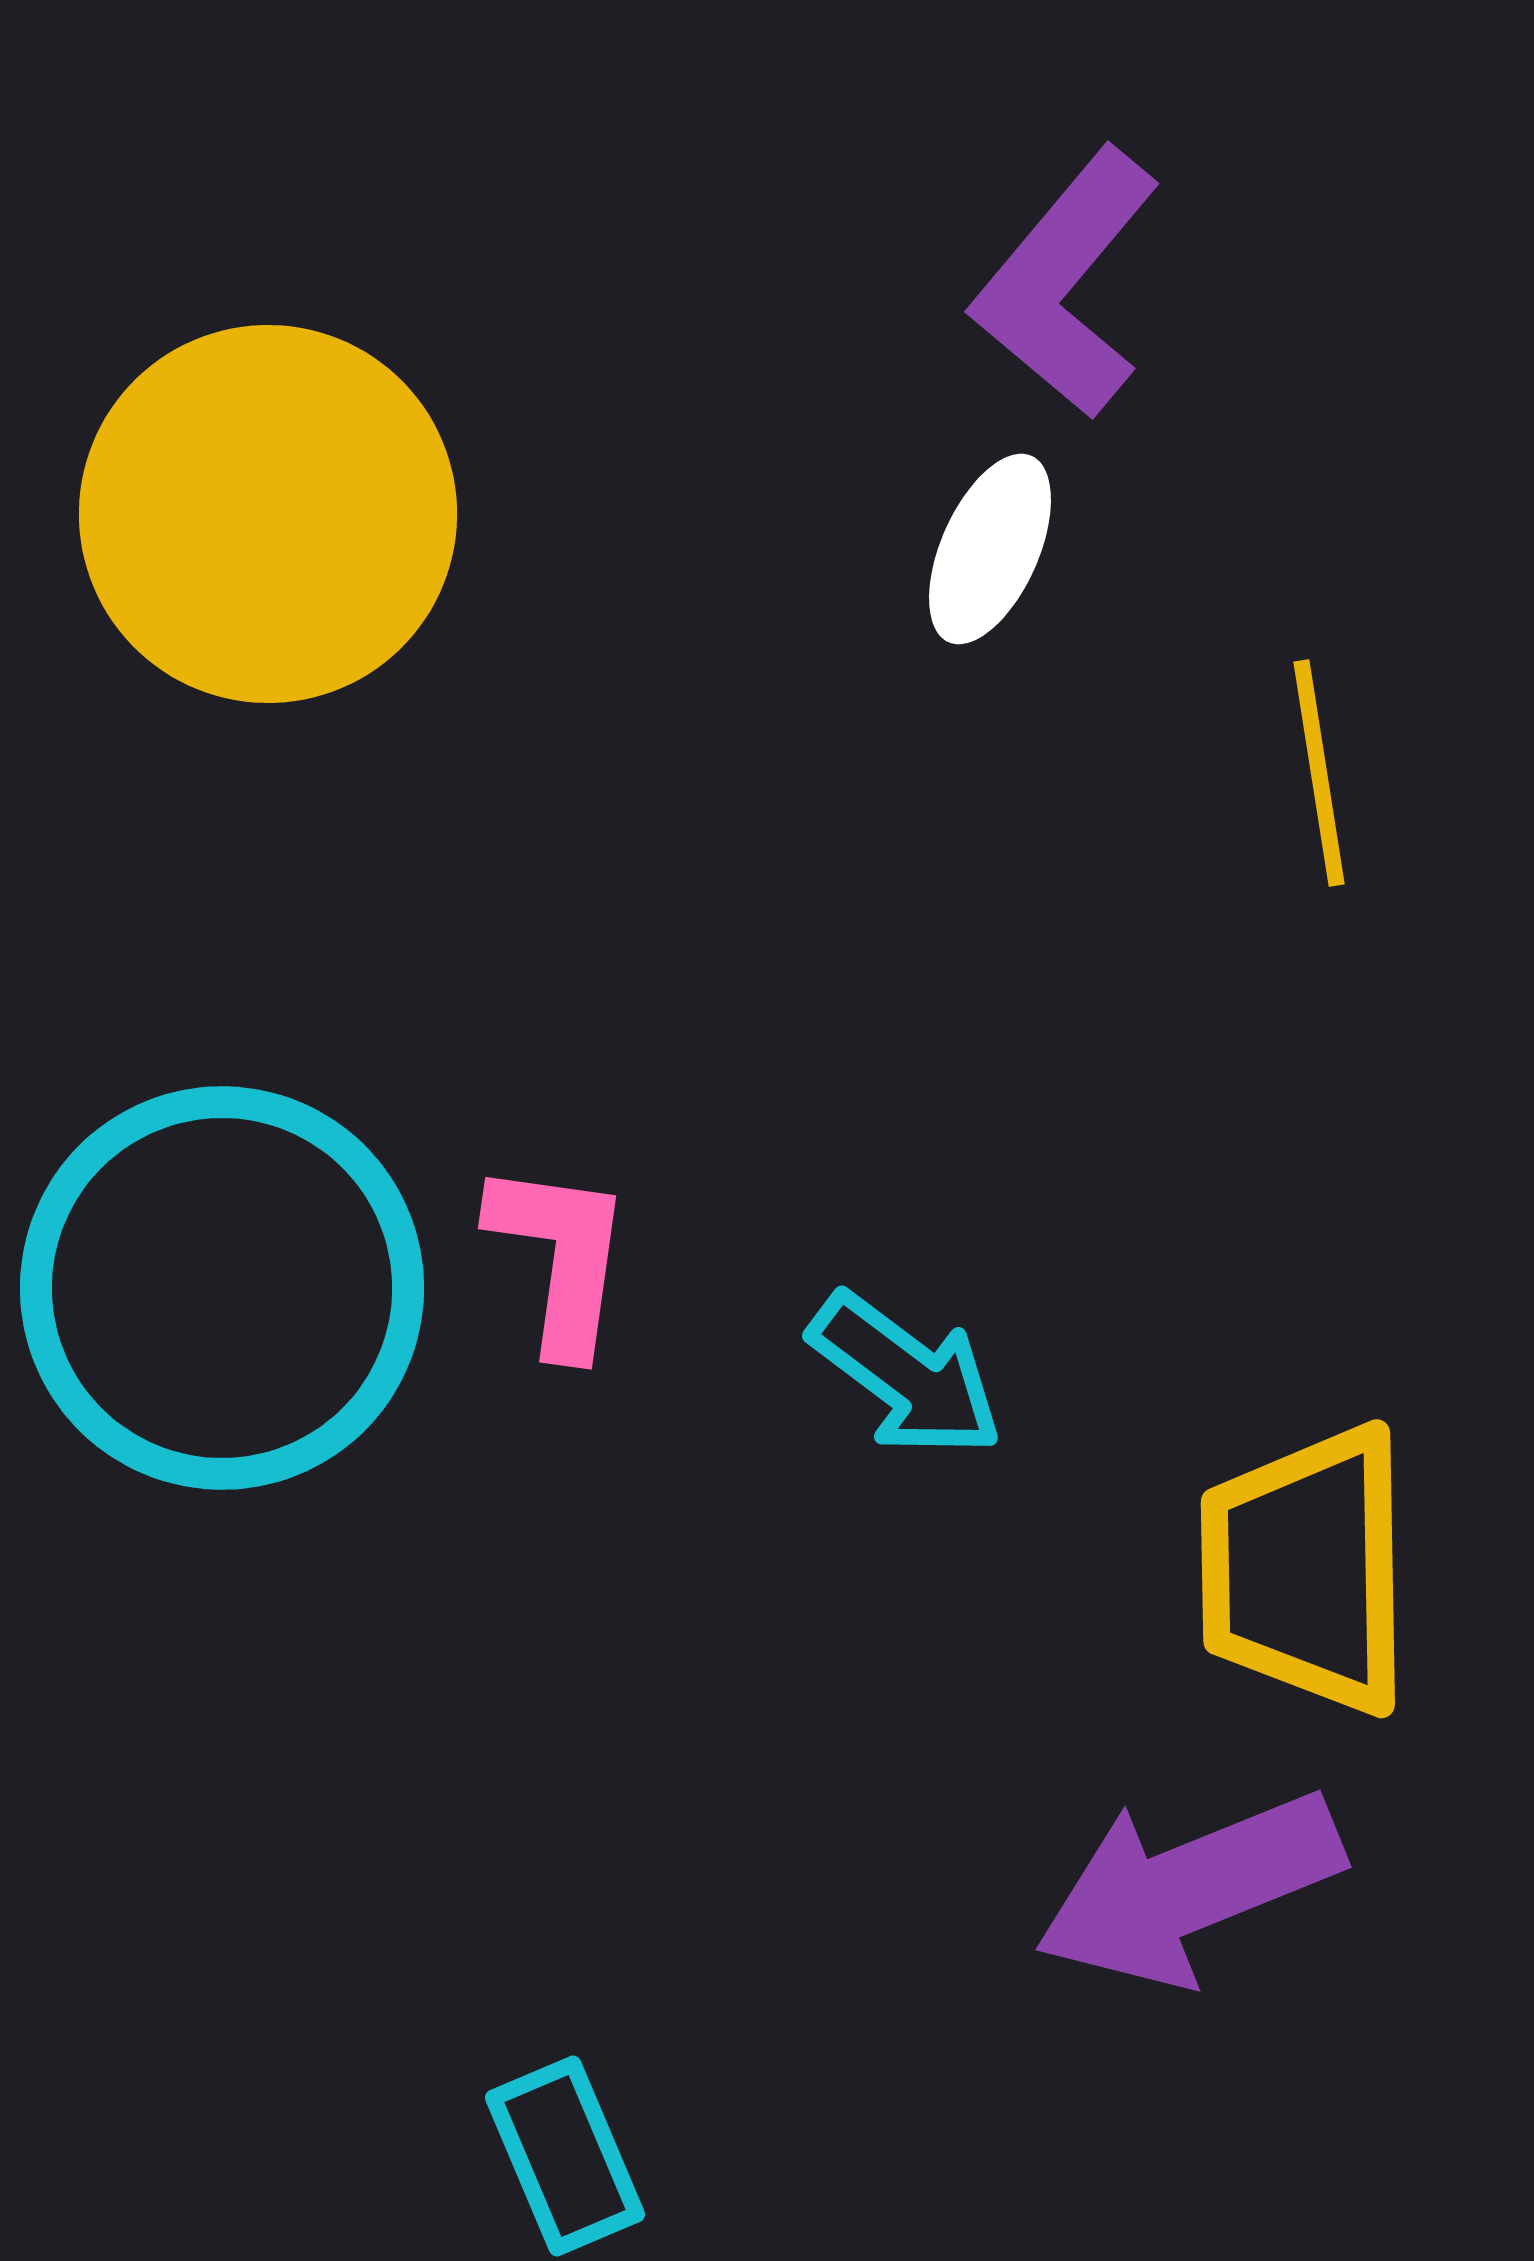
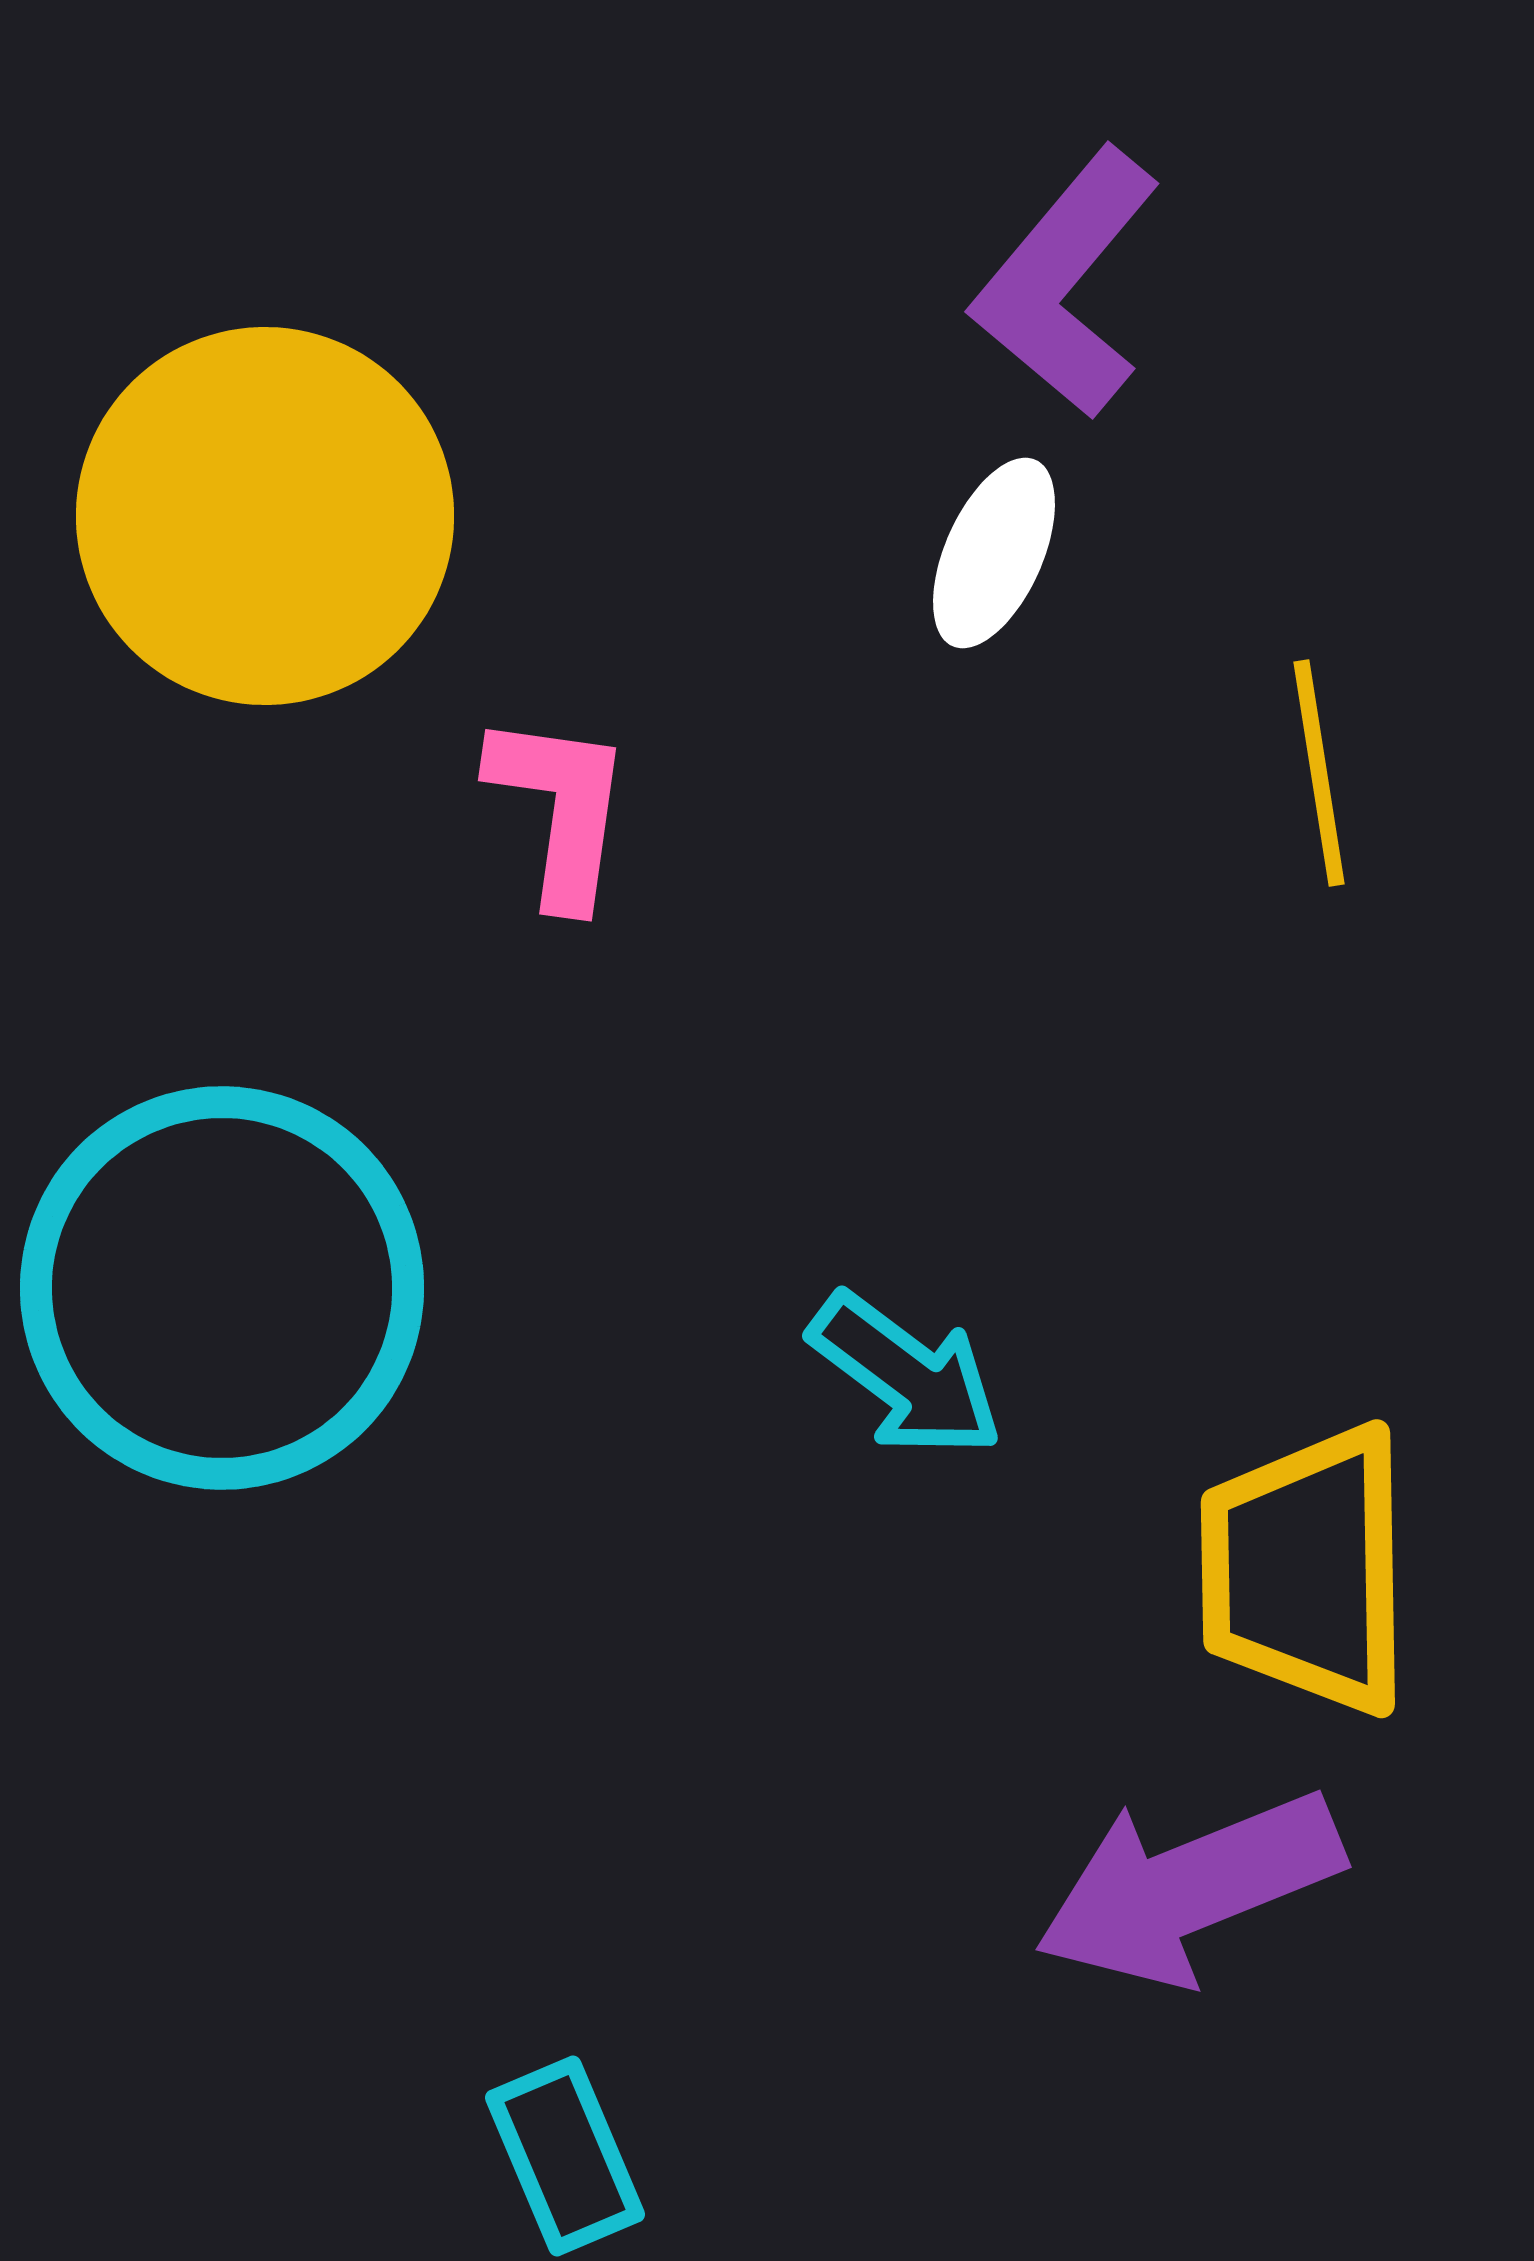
yellow circle: moved 3 px left, 2 px down
white ellipse: moved 4 px right, 4 px down
pink L-shape: moved 448 px up
